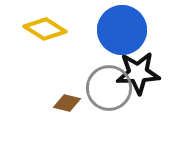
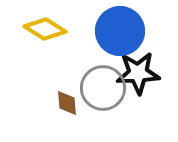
blue circle: moved 2 px left, 1 px down
gray circle: moved 6 px left
brown diamond: rotated 72 degrees clockwise
